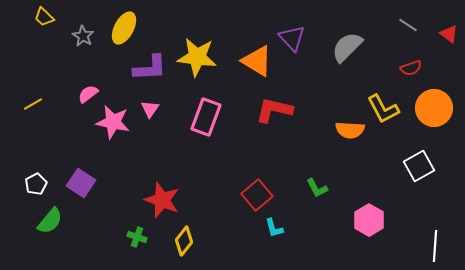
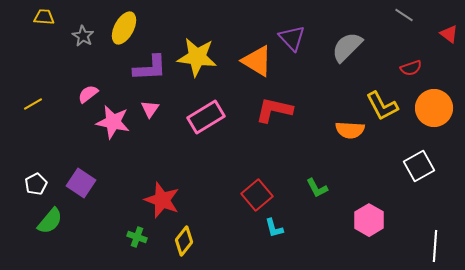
yellow trapezoid: rotated 140 degrees clockwise
gray line: moved 4 px left, 10 px up
yellow L-shape: moved 1 px left, 3 px up
pink rectangle: rotated 39 degrees clockwise
